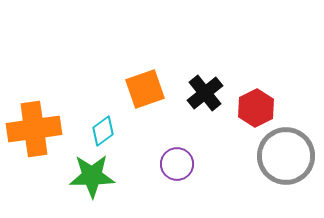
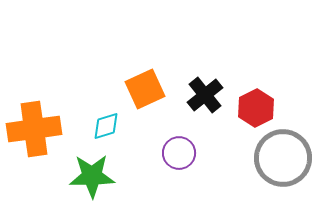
orange square: rotated 6 degrees counterclockwise
black cross: moved 2 px down
cyan diamond: moved 3 px right, 5 px up; rotated 20 degrees clockwise
gray circle: moved 3 px left, 2 px down
purple circle: moved 2 px right, 11 px up
